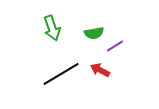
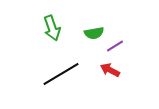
red arrow: moved 10 px right
